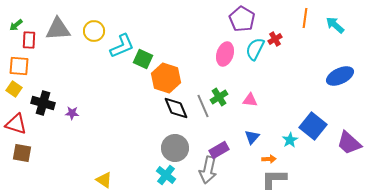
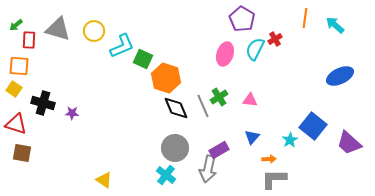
gray triangle: rotated 20 degrees clockwise
gray arrow: moved 1 px up
